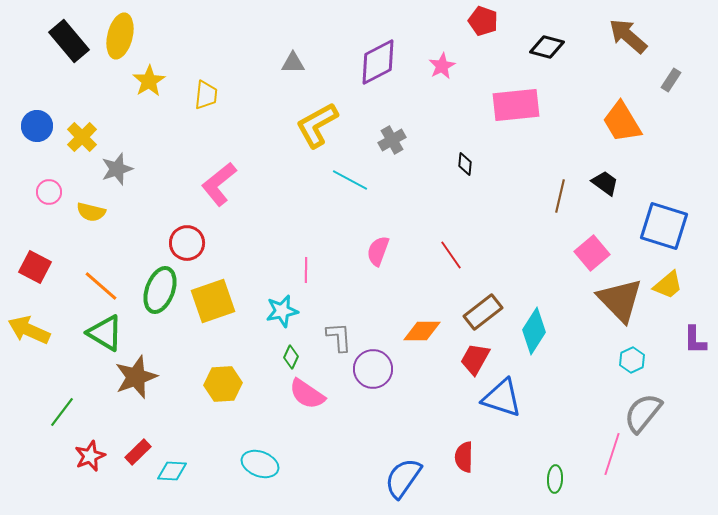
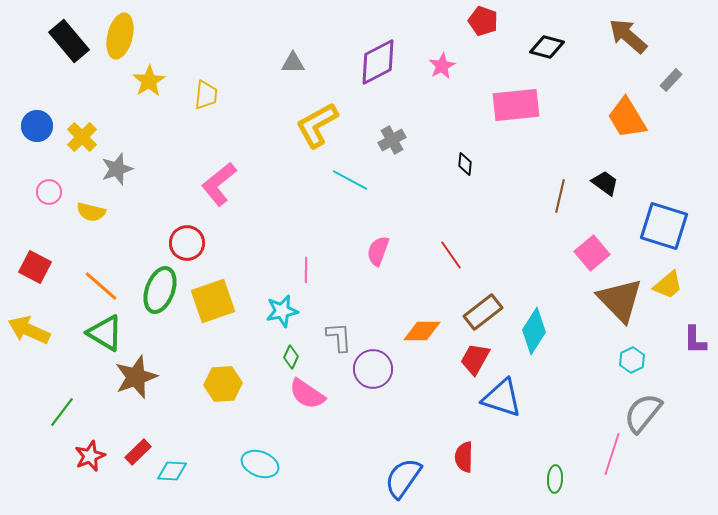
gray rectangle at (671, 80): rotated 10 degrees clockwise
orange trapezoid at (622, 122): moved 5 px right, 4 px up
